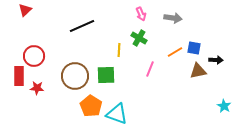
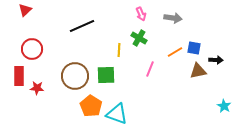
red circle: moved 2 px left, 7 px up
